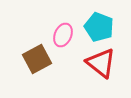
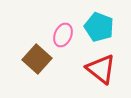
brown square: rotated 20 degrees counterclockwise
red triangle: moved 6 px down
